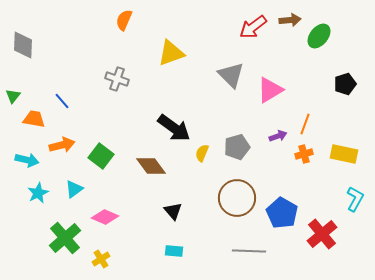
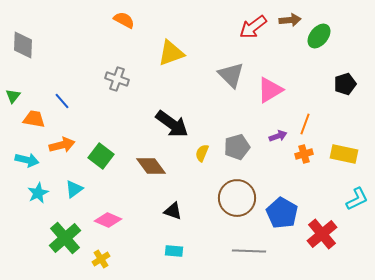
orange semicircle: rotated 95 degrees clockwise
black arrow: moved 2 px left, 4 px up
cyan L-shape: moved 2 px right; rotated 35 degrees clockwise
black triangle: rotated 30 degrees counterclockwise
pink diamond: moved 3 px right, 3 px down
